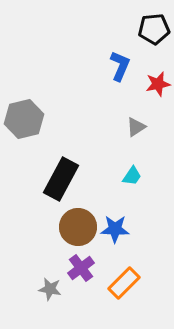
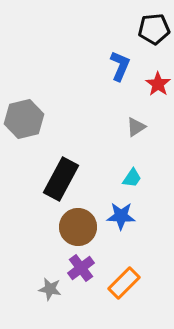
red star: rotated 25 degrees counterclockwise
cyan trapezoid: moved 2 px down
blue star: moved 6 px right, 13 px up
